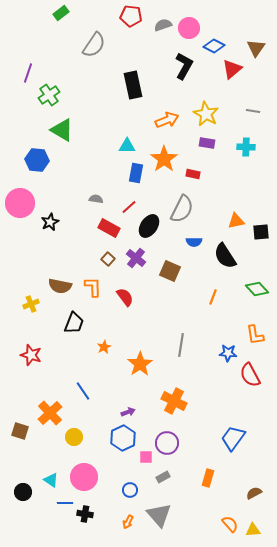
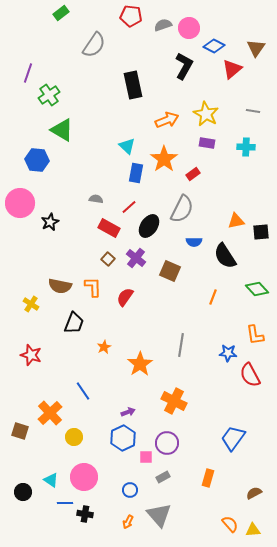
cyan triangle at (127, 146): rotated 42 degrees clockwise
red rectangle at (193, 174): rotated 48 degrees counterclockwise
red semicircle at (125, 297): rotated 108 degrees counterclockwise
yellow cross at (31, 304): rotated 35 degrees counterclockwise
